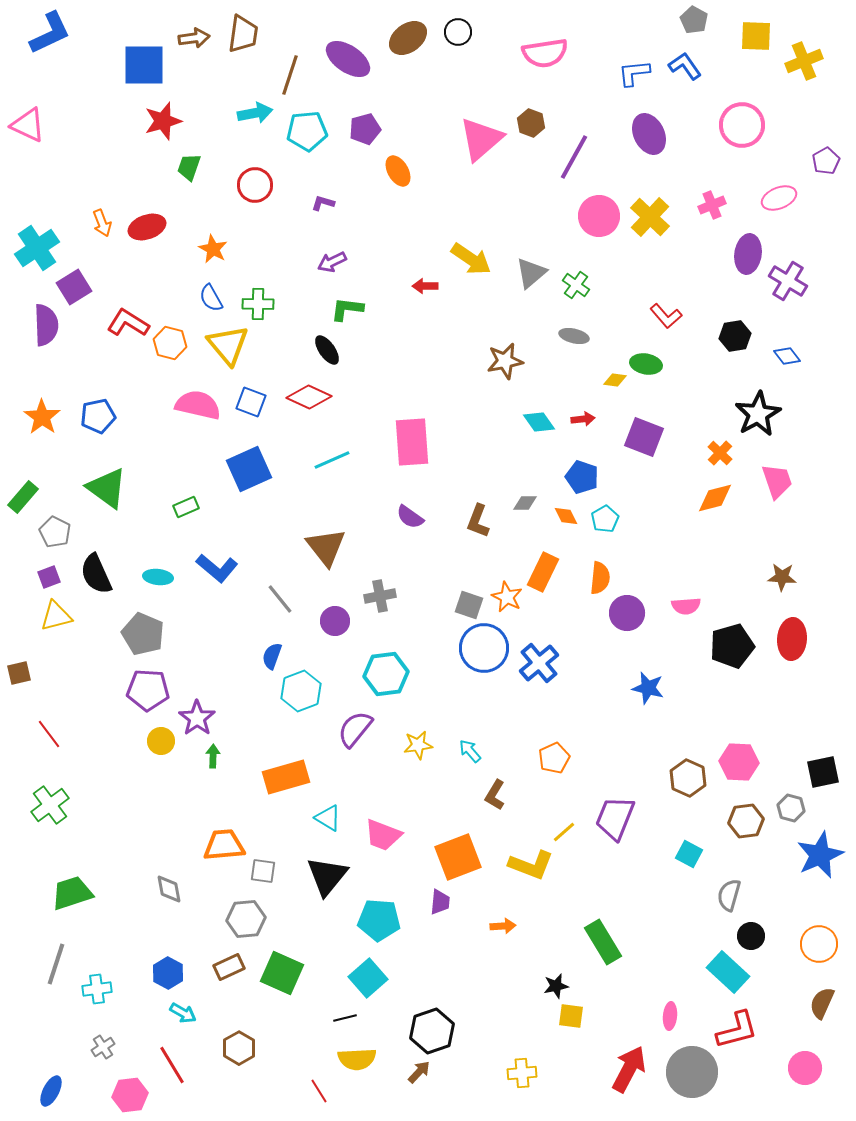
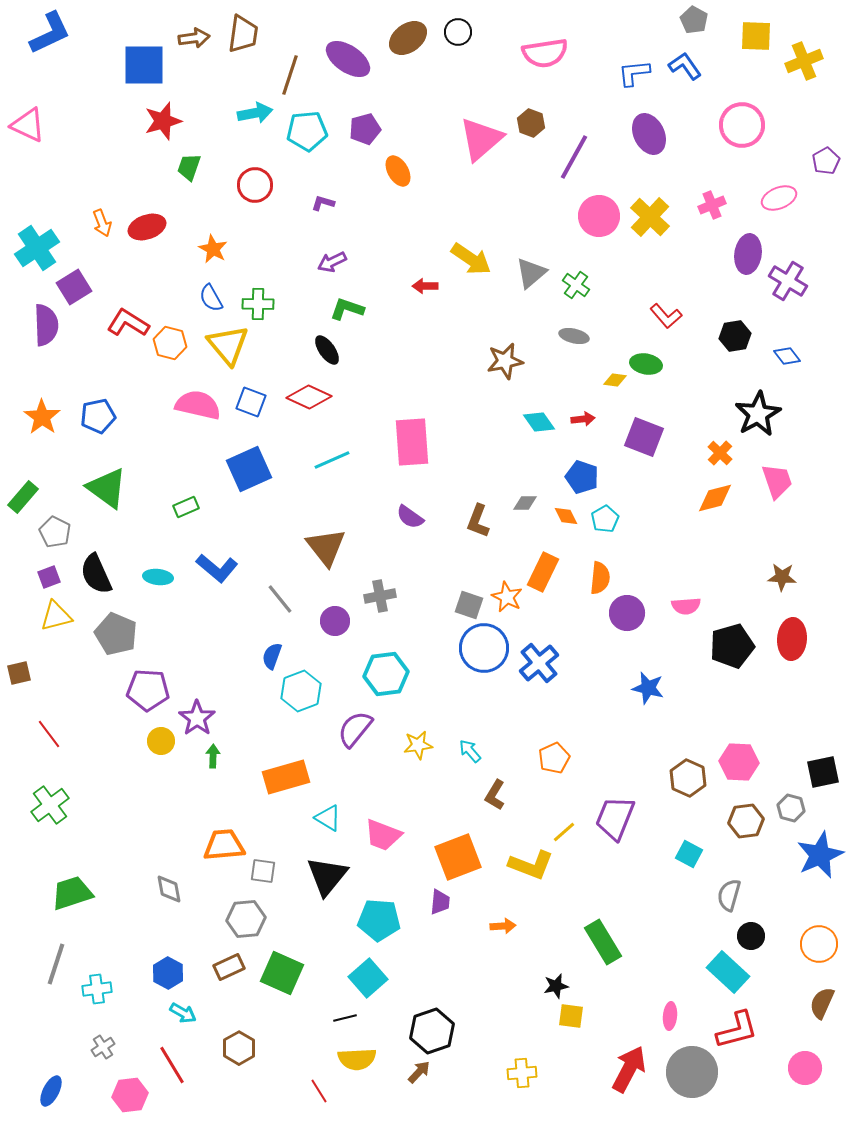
green L-shape at (347, 309): rotated 12 degrees clockwise
gray pentagon at (143, 634): moved 27 px left
